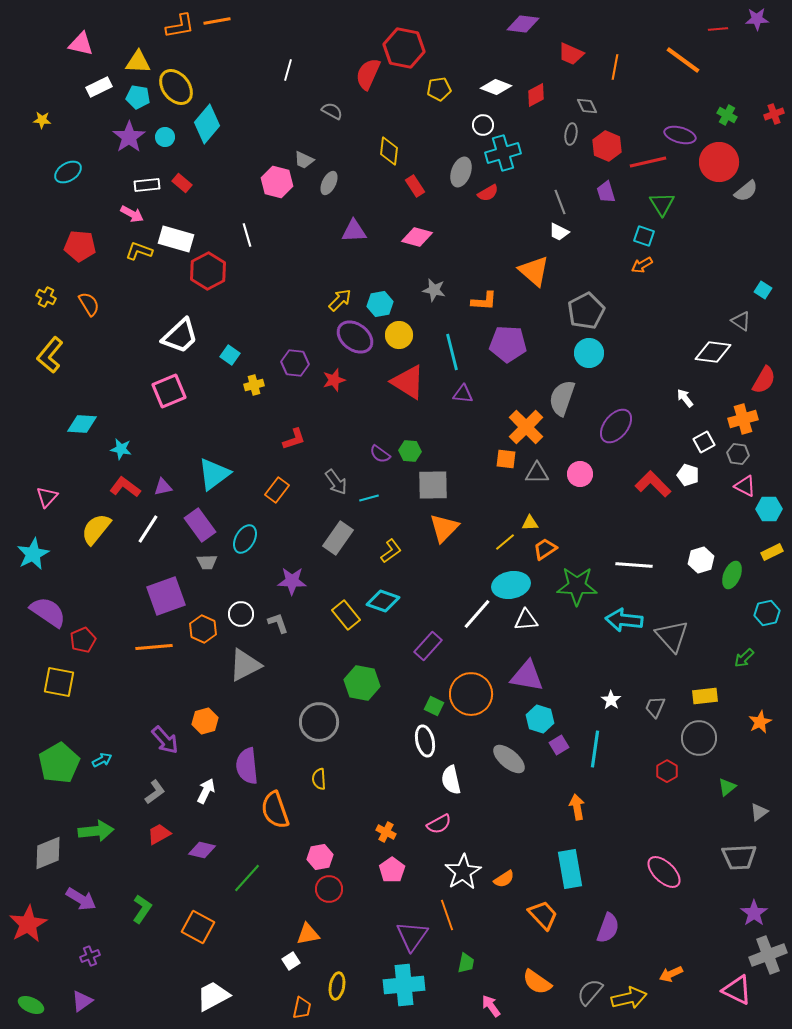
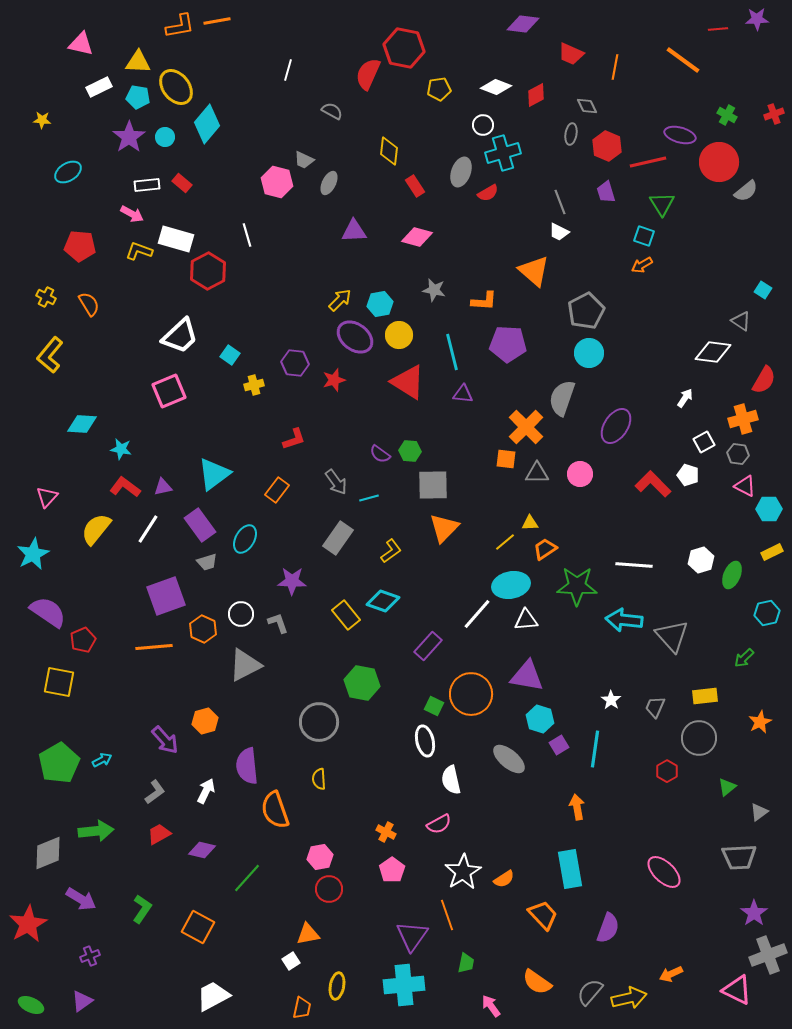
white arrow at (685, 398): rotated 72 degrees clockwise
purple ellipse at (616, 426): rotated 6 degrees counterclockwise
gray trapezoid at (207, 562): rotated 15 degrees counterclockwise
